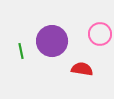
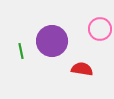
pink circle: moved 5 px up
